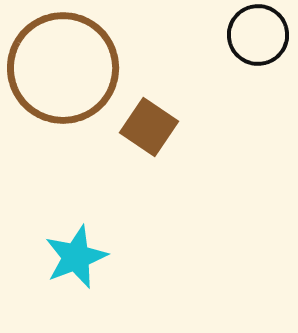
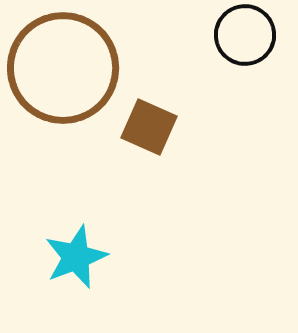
black circle: moved 13 px left
brown square: rotated 10 degrees counterclockwise
